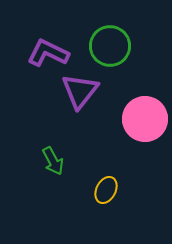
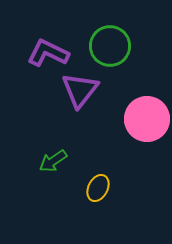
purple triangle: moved 1 px up
pink circle: moved 2 px right
green arrow: rotated 84 degrees clockwise
yellow ellipse: moved 8 px left, 2 px up
